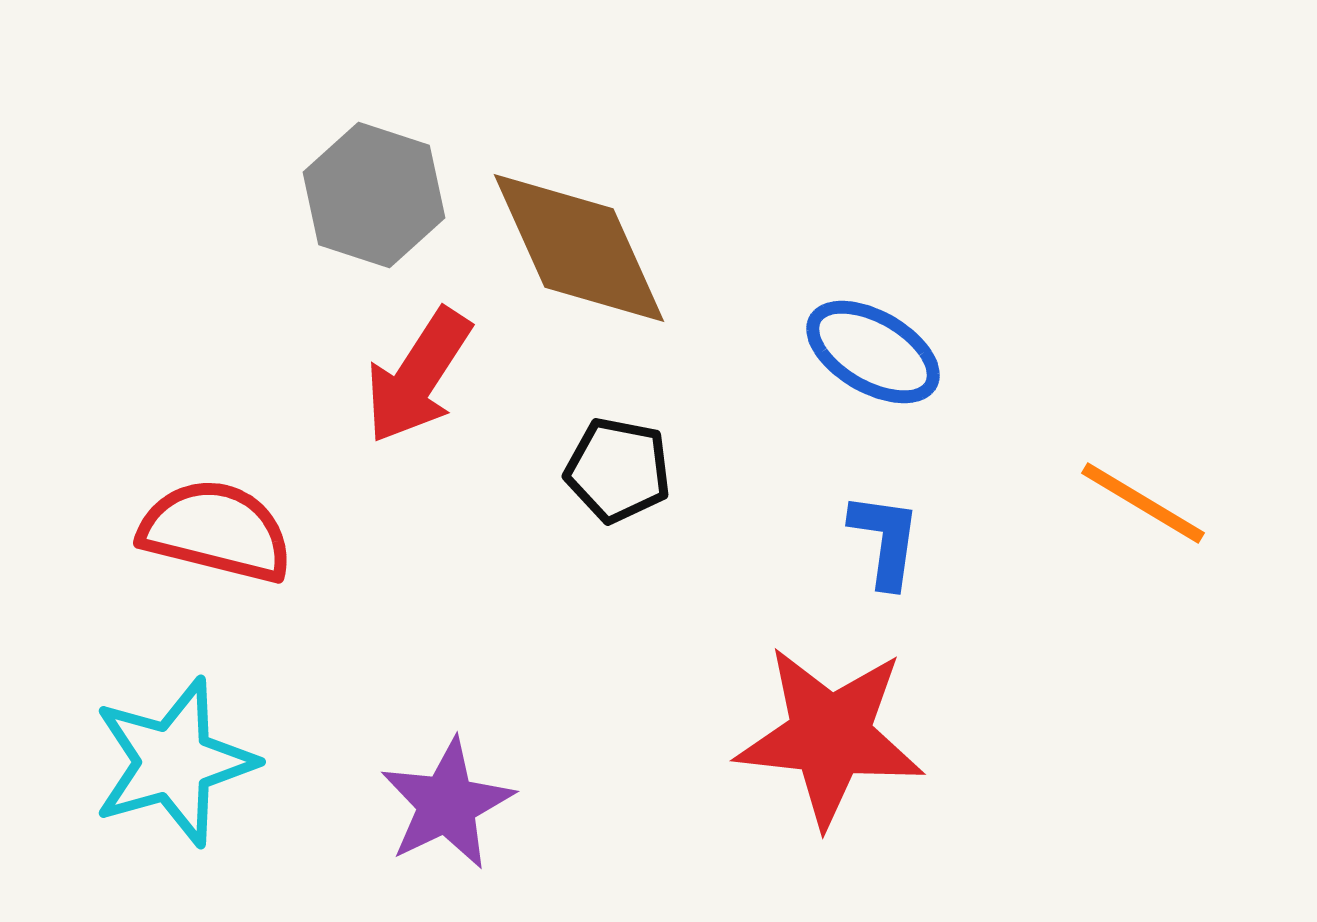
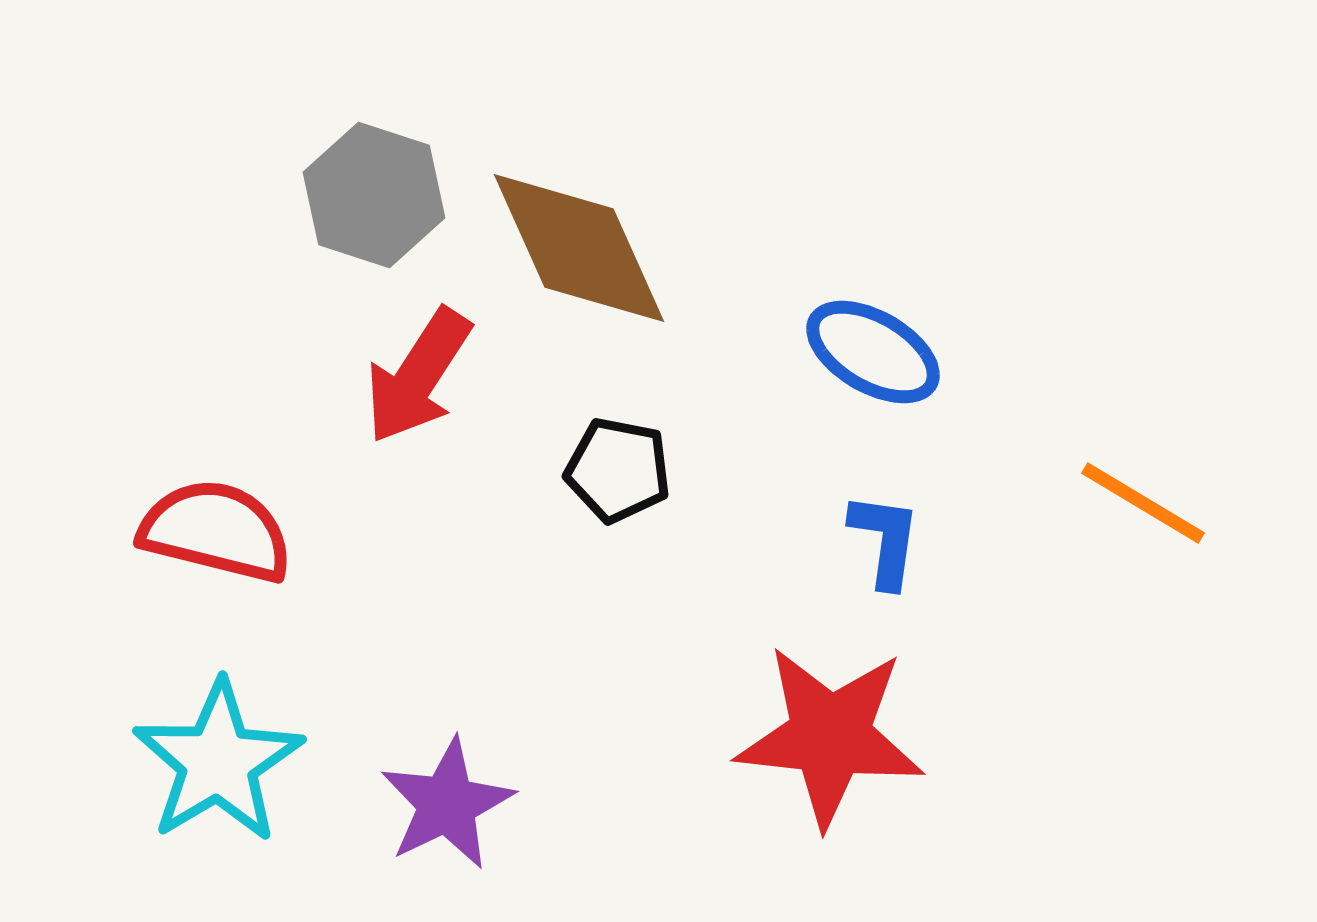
cyan star: moved 44 px right; rotated 15 degrees counterclockwise
